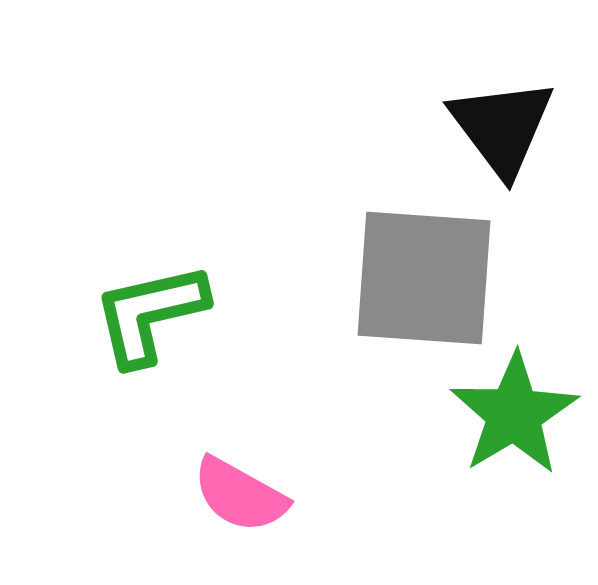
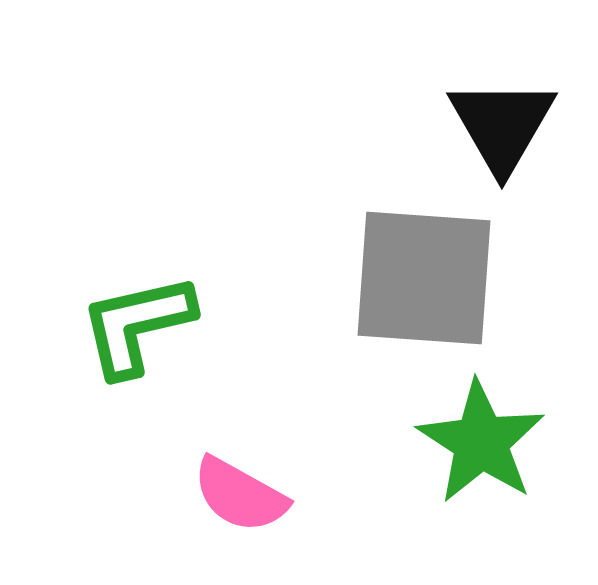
black triangle: moved 2 px up; rotated 7 degrees clockwise
green L-shape: moved 13 px left, 11 px down
green star: moved 33 px left, 28 px down; rotated 8 degrees counterclockwise
